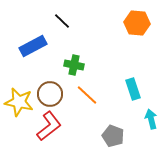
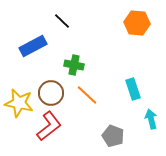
brown circle: moved 1 px right, 1 px up
yellow star: moved 1 px down
